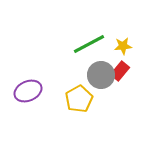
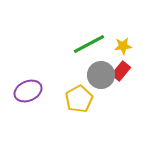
red rectangle: moved 1 px right
